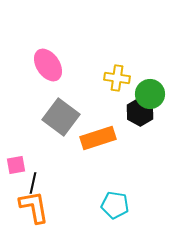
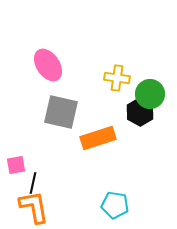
gray square: moved 5 px up; rotated 24 degrees counterclockwise
